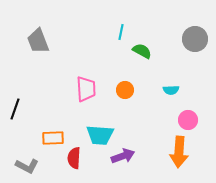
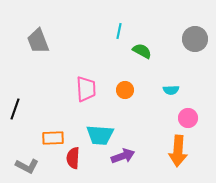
cyan line: moved 2 px left, 1 px up
pink circle: moved 2 px up
orange arrow: moved 1 px left, 1 px up
red semicircle: moved 1 px left
